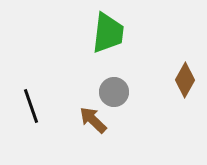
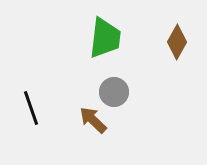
green trapezoid: moved 3 px left, 5 px down
brown diamond: moved 8 px left, 38 px up
black line: moved 2 px down
